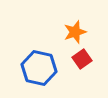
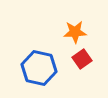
orange star: rotated 15 degrees clockwise
